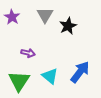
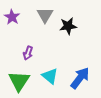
black star: rotated 18 degrees clockwise
purple arrow: rotated 96 degrees clockwise
blue arrow: moved 6 px down
